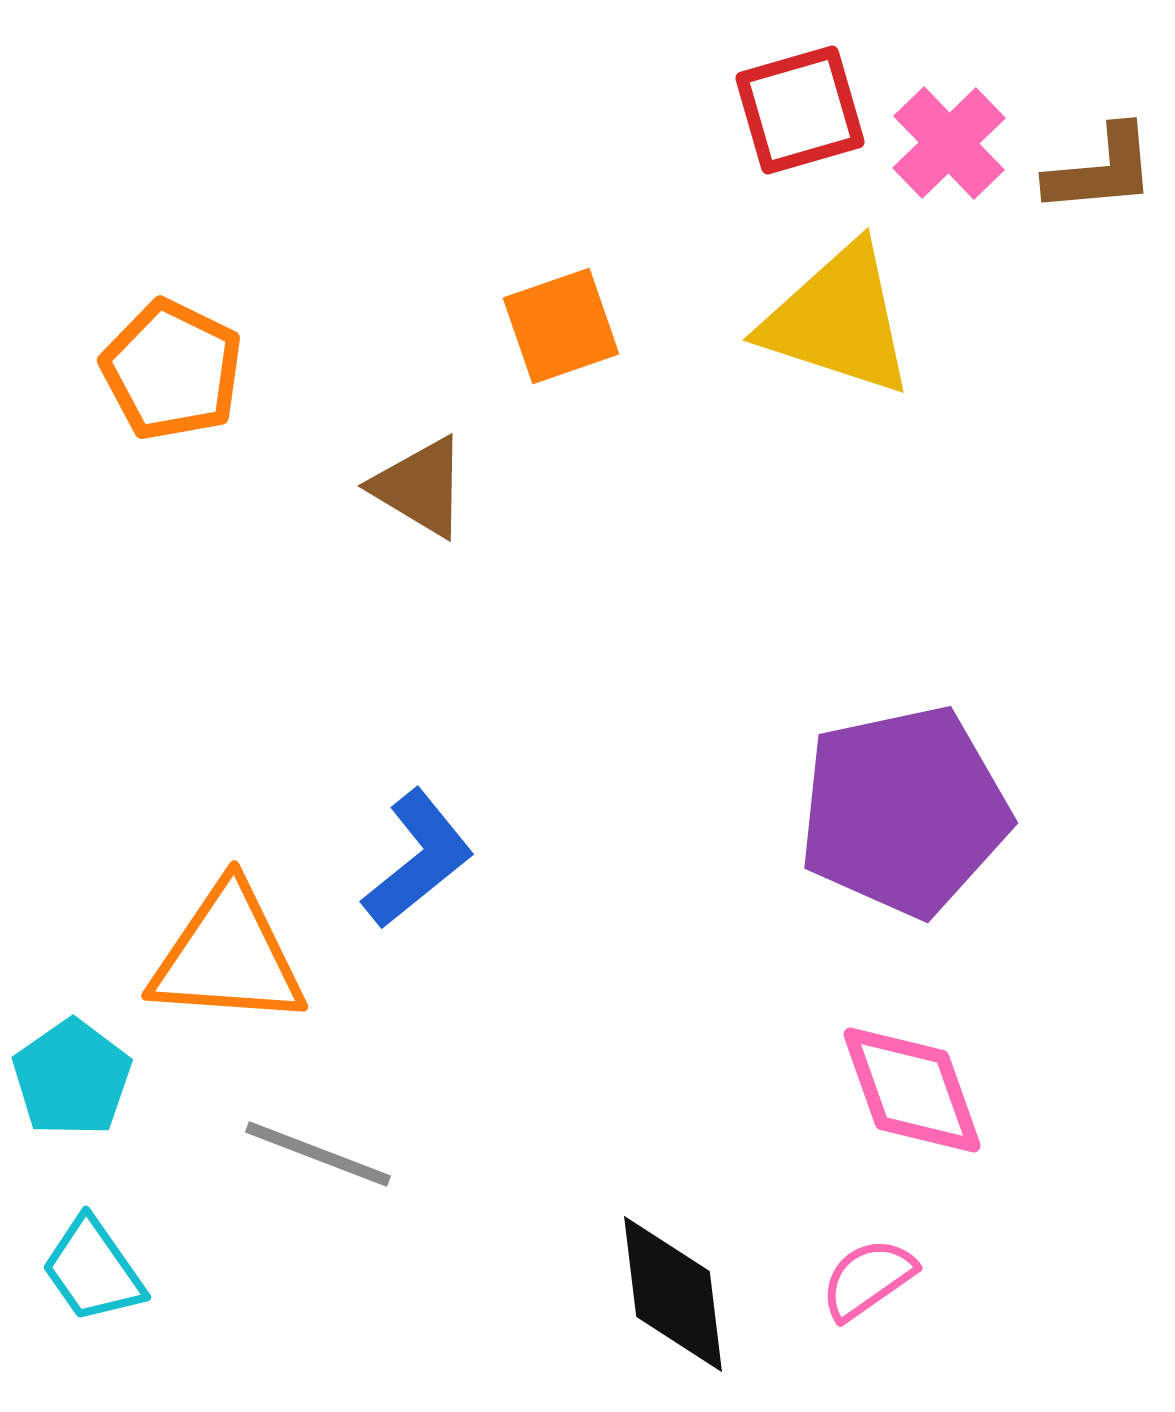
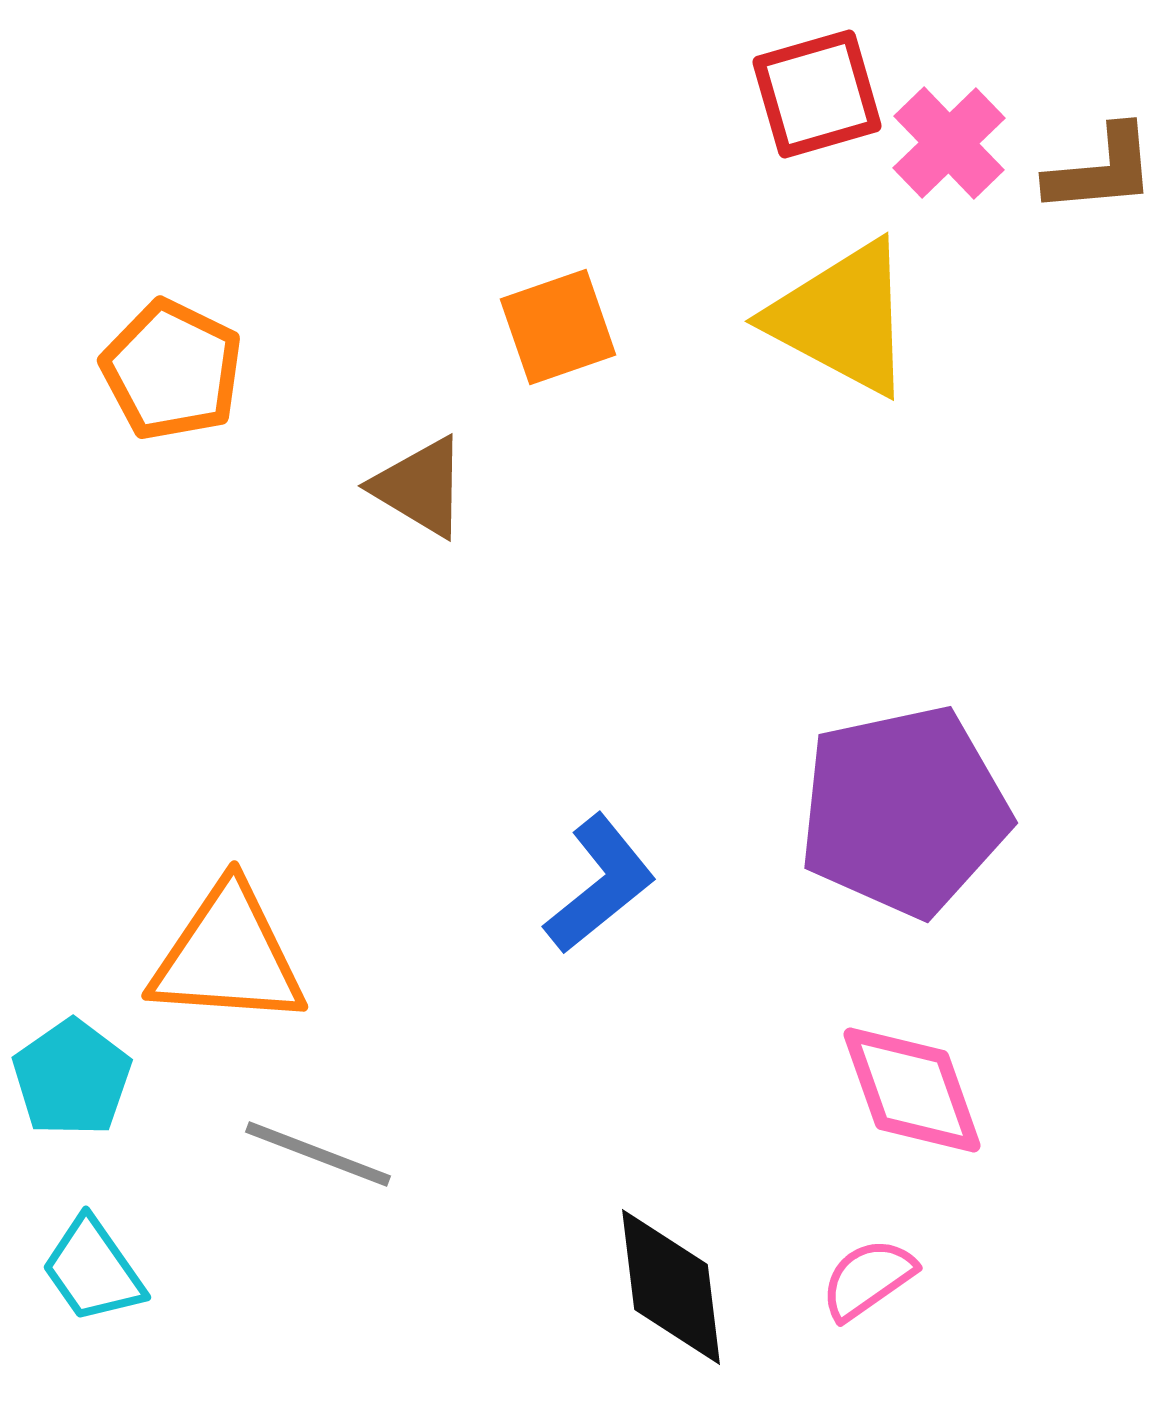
red square: moved 17 px right, 16 px up
yellow triangle: moved 4 px right, 2 px up; rotated 10 degrees clockwise
orange square: moved 3 px left, 1 px down
blue L-shape: moved 182 px right, 25 px down
black diamond: moved 2 px left, 7 px up
